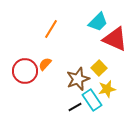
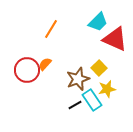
red circle: moved 2 px right, 1 px up
black line: moved 2 px up
